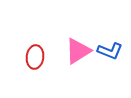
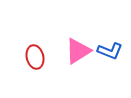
red ellipse: rotated 20 degrees counterclockwise
